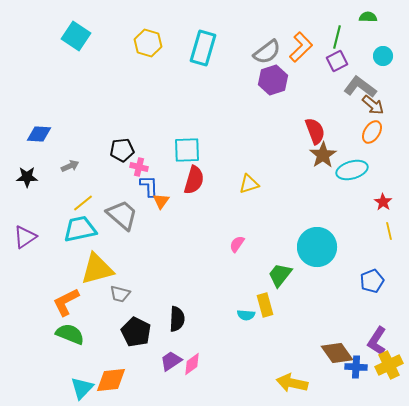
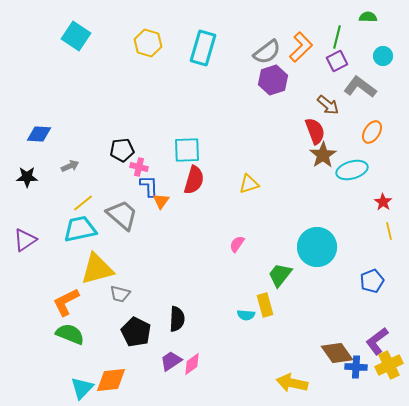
brown arrow at (373, 105): moved 45 px left
purple triangle at (25, 237): moved 3 px down
purple L-shape at (377, 341): rotated 20 degrees clockwise
